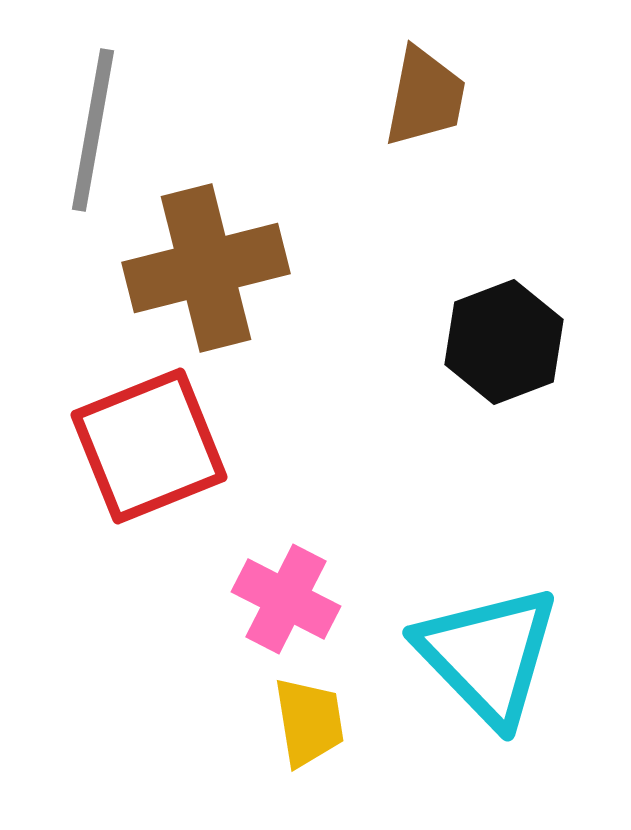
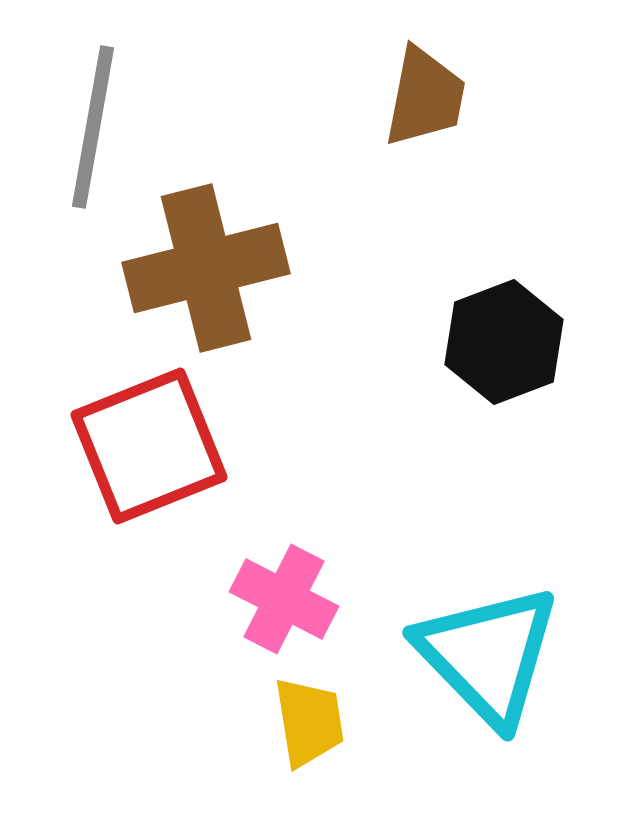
gray line: moved 3 px up
pink cross: moved 2 px left
